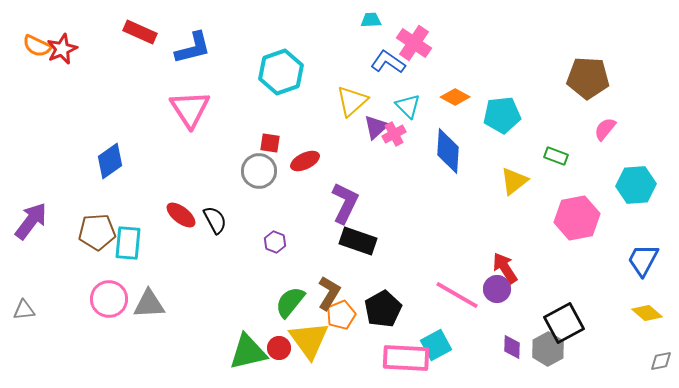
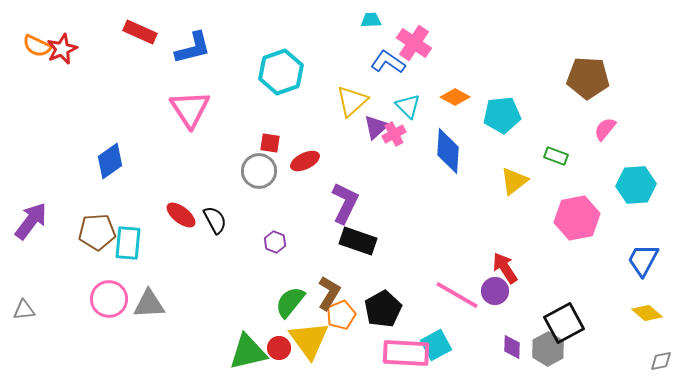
purple circle at (497, 289): moved 2 px left, 2 px down
pink rectangle at (406, 358): moved 5 px up
